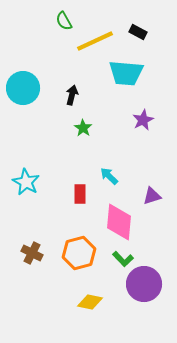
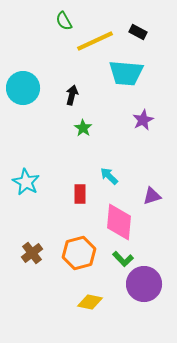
brown cross: rotated 25 degrees clockwise
